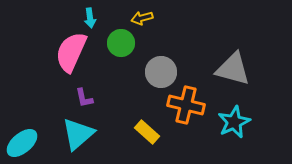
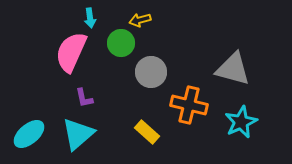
yellow arrow: moved 2 px left, 2 px down
gray circle: moved 10 px left
orange cross: moved 3 px right
cyan star: moved 7 px right
cyan ellipse: moved 7 px right, 9 px up
